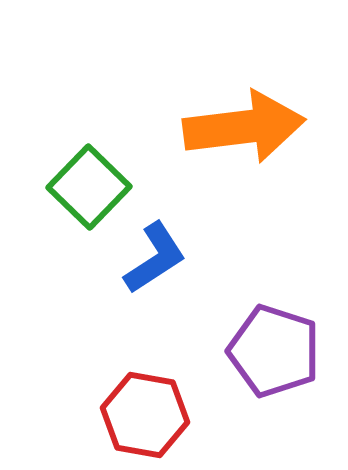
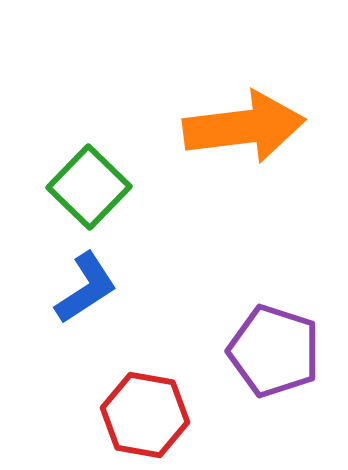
blue L-shape: moved 69 px left, 30 px down
